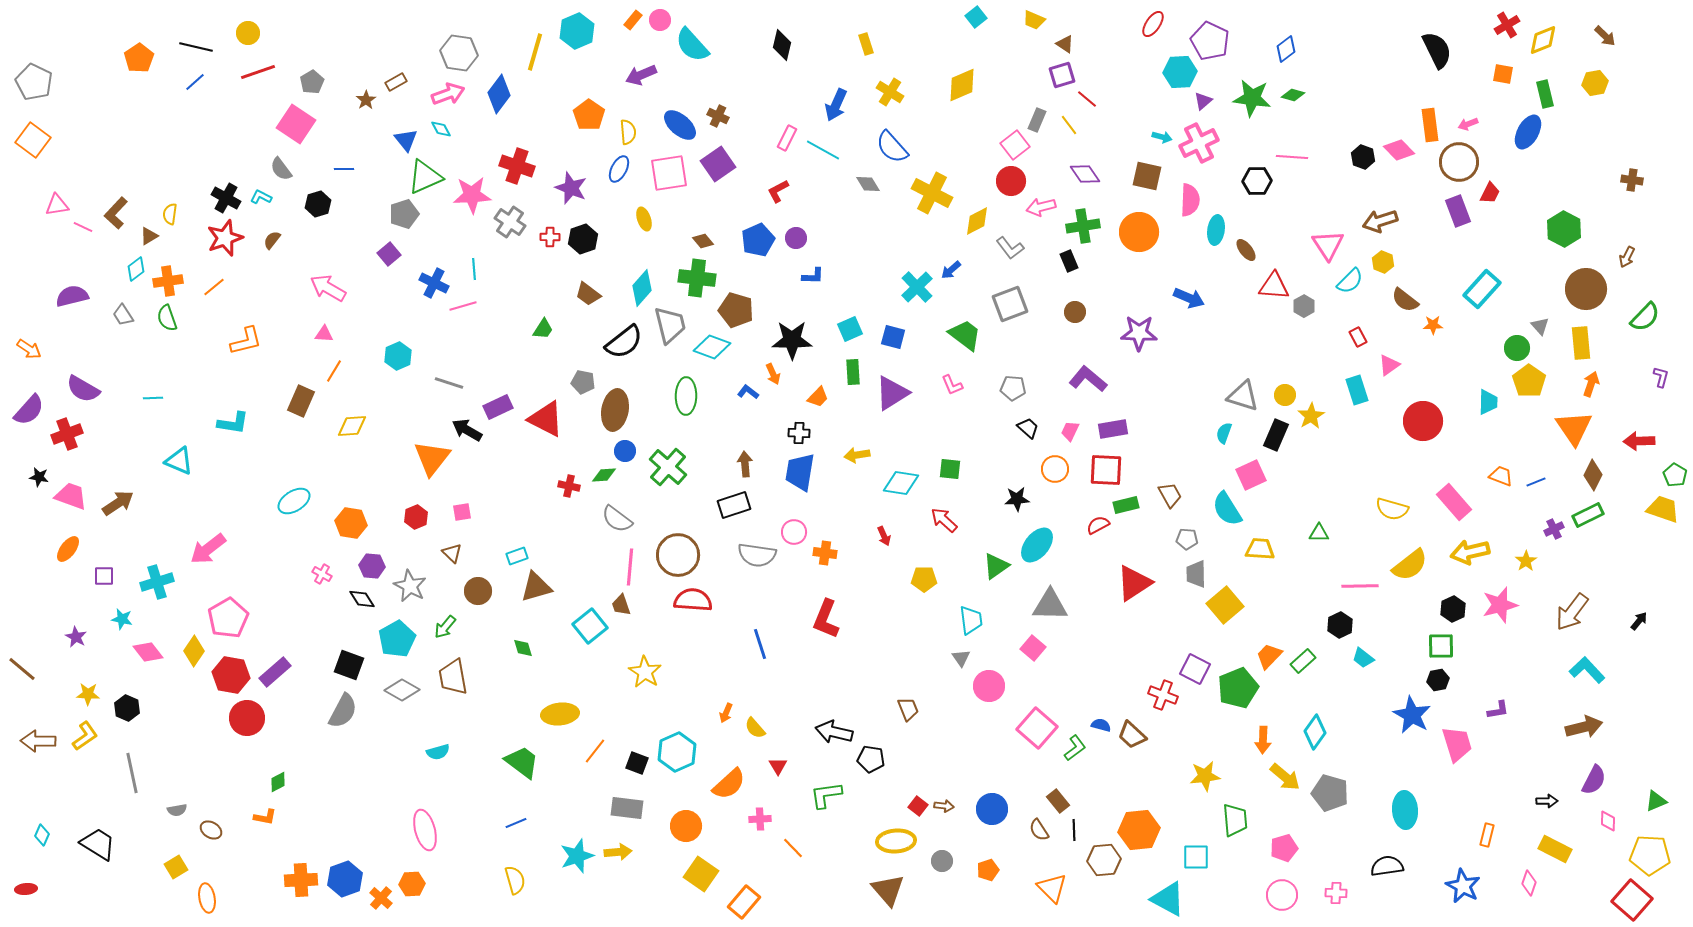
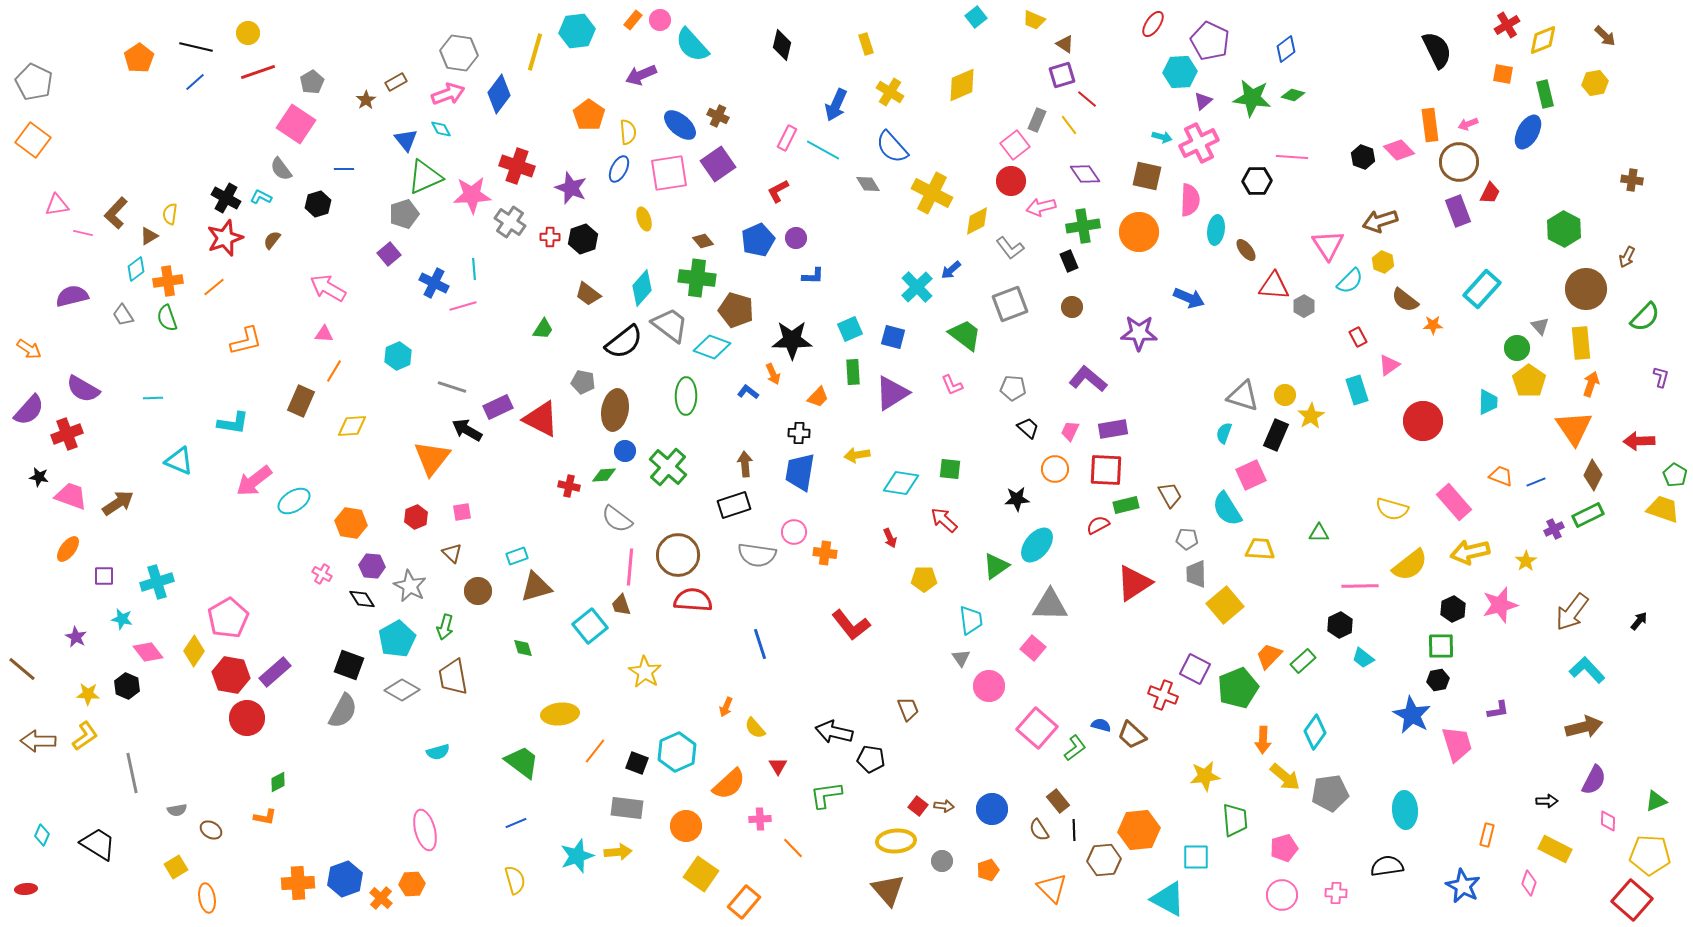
cyan hexagon at (577, 31): rotated 16 degrees clockwise
pink line at (83, 227): moved 6 px down; rotated 12 degrees counterclockwise
brown circle at (1075, 312): moved 3 px left, 5 px up
gray trapezoid at (670, 325): rotated 39 degrees counterclockwise
gray line at (449, 383): moved 3 px right, 4 px down
red triangle at (546, 419): moved 5 px left
red arrow at (884, 536): moved 6 px right, 2 px down
pink arrow at (208, 549): moved 46 px right, 68 px up
red L-shape at (826, 619): moved 25 px right, 6 px down; rotated 60 degrees counterclockwise
green arrow at (445, 627): rotated 25 degrees counterclockwise
black hexagon at (127, 708): moved 22 px up
orange arrow at (726, 713): moved 6 px up
gray pentagon at (1330, 793): rotated 24 degrees counterclockwise
orange cross at (301, 880): moved 3 px left, 3 px down
